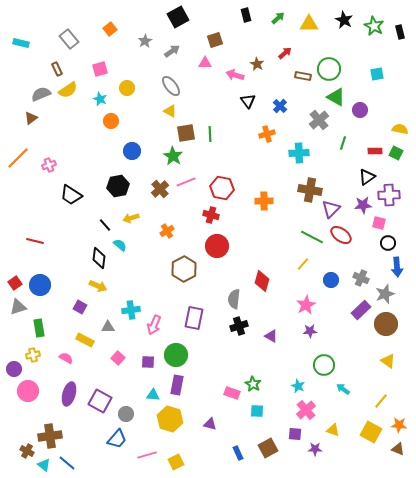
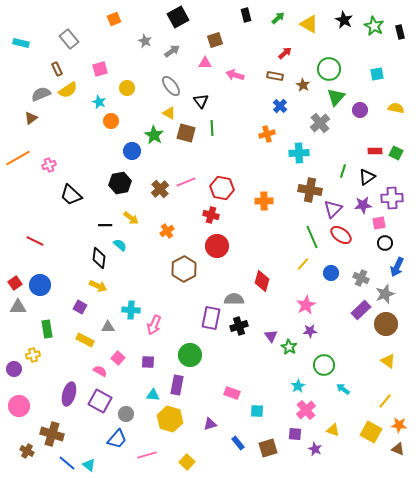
yellow triangle at (309, 24): rotated 30 degrees clockwise
orange square at (110, 29): moved 4 px right, 10 px up; rotated 16 degrees clockwise
gray star at (145, 41): rotated 16 degrees counterclockwise
brown star at (257, 64): moved 46 px right, 21 px down
brown rectangle at (303, 76): moved 28 px left
green triangle at (336, 97): rotated 42 degrees clockwise
cyan star at (100, 99): moved 1 px left, 3 px down
black triangle at (248, 101): moved 47 px left
yellow triangle at (170, 111): moved 1 px left, 2 px down
gray cross at (319, 120): moved 1 px right, 3 px down
yellow semicircle at (400, 129): moved 4 px left, 21 px up
brown square at (186, 133): rotated 24 degrees clockwise
green line at (210, 134): moved 2 px right, 6 px up
green line at (343, 143): moved 28 px down
green star at (173, 156): moved 19 px left, 21 px up
orange line at (18, 158): rotated 15 degrees clockwise
black hexagon at (118, 186): moved 2 px right, 3 px up
black trapezoid at (71, 195): rotated 10 degrees clockwise
purple cross at (389, 195): moved 3 px right, 3 px down
purple triangle at (331, 209): moved 2 px right
yellow arrow at (131, 218): rotated 126 degrees counterclockwise
pink square at (379, 223): rotated 24 degrees counterclockwise
black line at (105, 225): rotated 48 degrees counterclockwise
green line at (312, 237): rotated 40 degrees clockwise
red line at (35, 241): rotated 12 degrees clockwise
black circle at (388, 243): moved 3 px left
blue arrow at (397, 267): rotated 30 degrees clockwise
blue circle at (331, 280): moved 7 px up
gray semicircle at (234, 299): rotated 84 degrees clockwise
gray triangle at (18, 307): rotated 18 degrees clockwise
cyan cross at (131, 310): rotated 12 degrees clockwise
purple rectangle at (194, 318): moved 17 px right
green rectangle at (39, 328): moved 8 px right, 1 px down
purple triangle at (271, 336): rotated 24 degrees clockwise
green circle at (176, 355): moved 14 px right
pink semicircle at (66, 358): moved 34 px right, 13 px down
green star at (253, 384): moved 36 px right, 37 px up
cyan star at (298, 386): rotated 16 degrees clockwise
pink circle at (28, 391): moved 9 px left, 15 px down
yellow line at (381, 401): moved 4 px right
purple triangle at (210, 424): rotated 32 degrees counterclockwise
brown cross at (50, 436): moved 2 px right, 2 px up; rotated 25 degrees clockwise
brown square at (268, 448): rotated 12 degrees clockwise
purple star at (315, 449): rotated 24 degrees clockwise
blue rectangle at (238, 453): moved 10 px up; rotated 16 degrees counterclockwise
yellow square at (176, 462): moved 11 px right; rotated 21 degrees counterclockwise
cyan triangle at (44, 465): moved 45 px right
